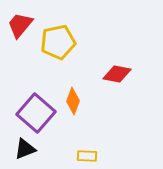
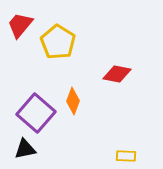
yellow pentagon: rotated 28 degrees counterclockwise
black triangle: rotated 10 degrees clockwise
yellow rectangle: moved 39 px right
